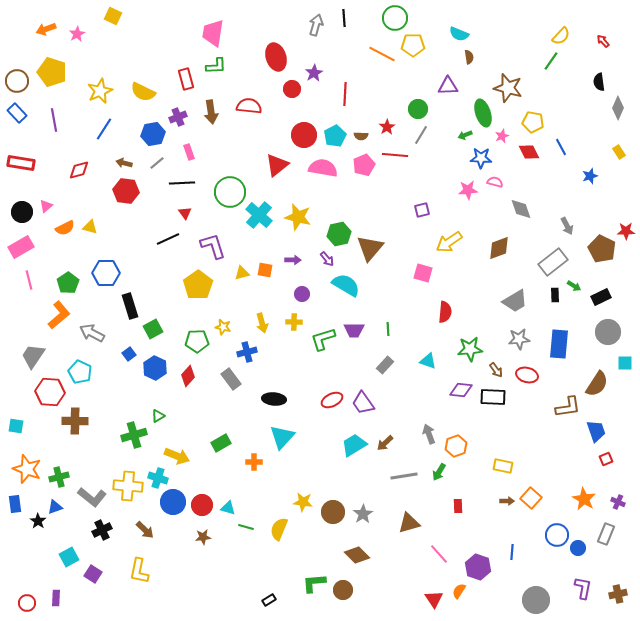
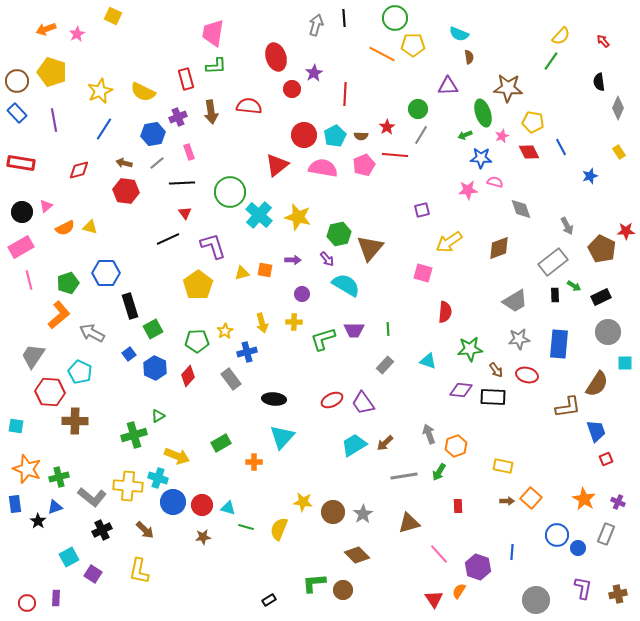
brown star at (508, 88): rotated 12 degrees counterclockwise
green pentagon at (68, 283): rotated 15 degrees clockwise
yellow star at (223, 327): moved 2 px right, 4 px down; rotated 28 degrees clockwise
